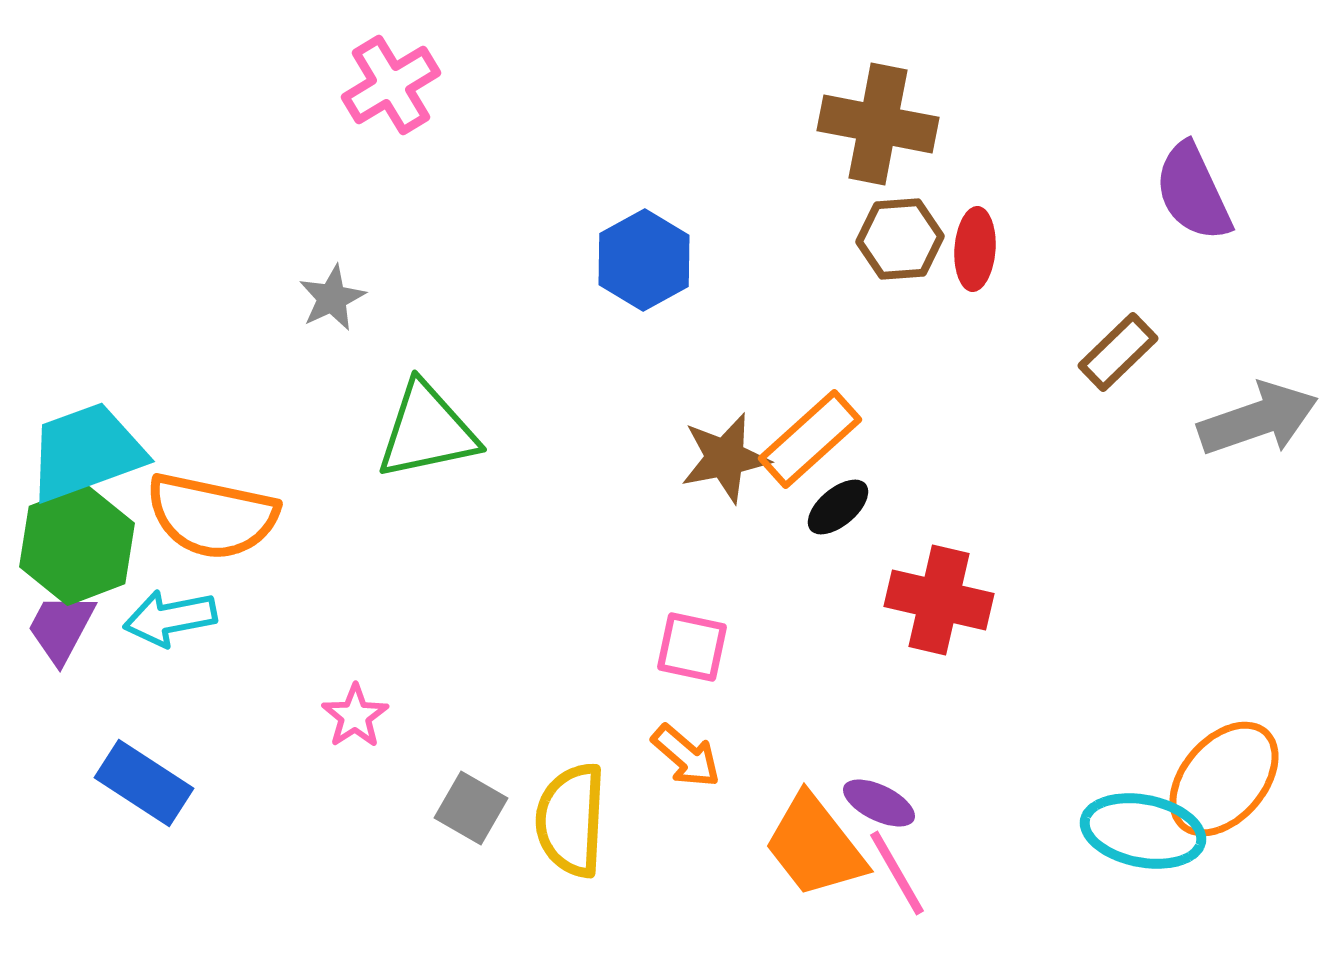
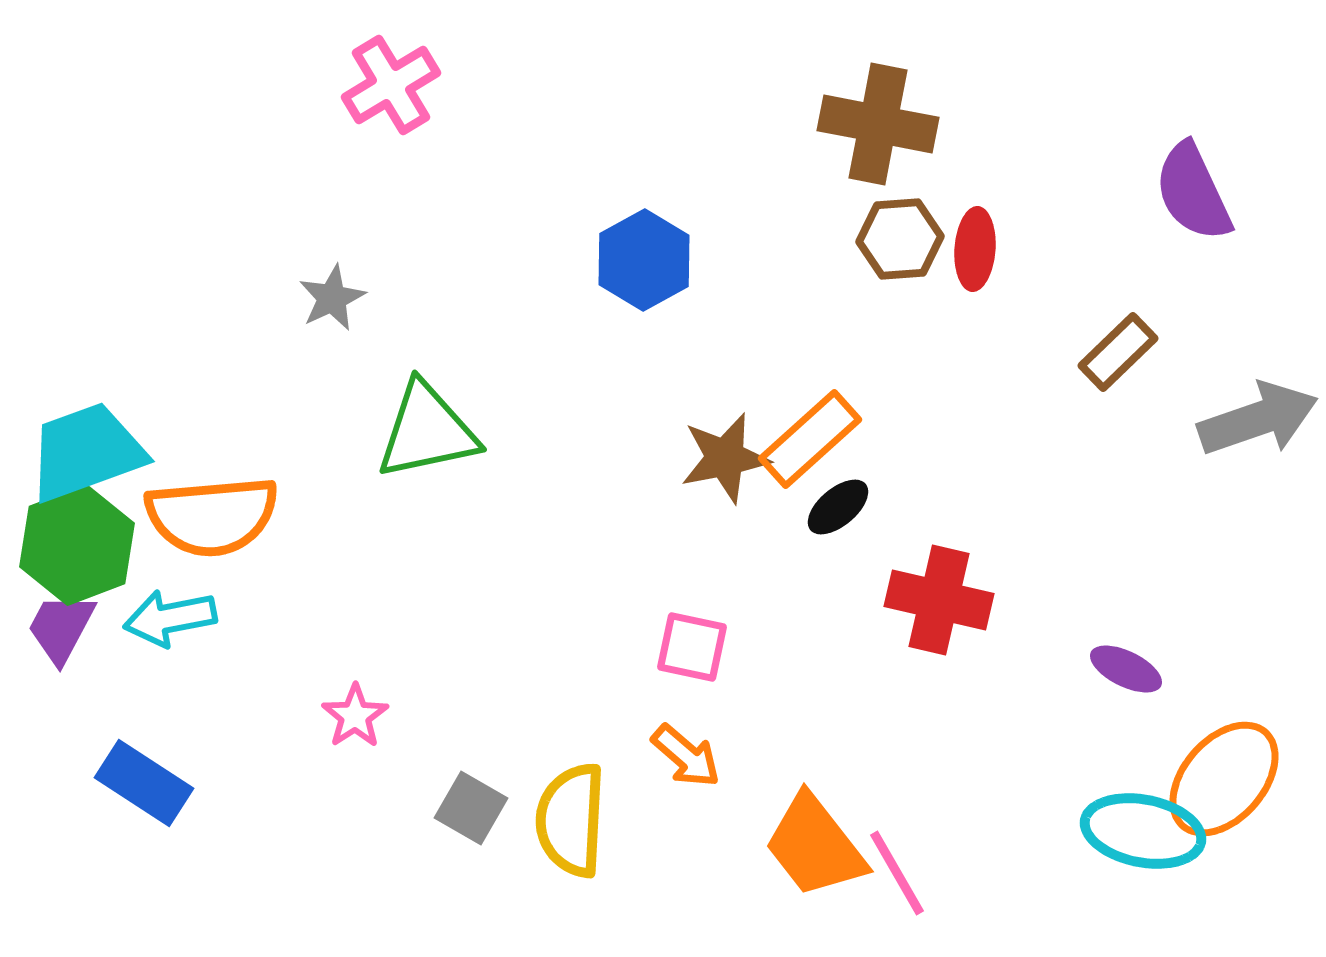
orange semicircle: rotated 17 degrees counterclockwise
purple ellipse: moved 247 px right, 134 px up
